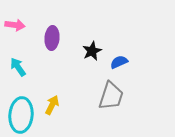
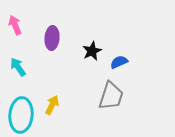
pink arrow: rotated 120 degrees counterclockwise
